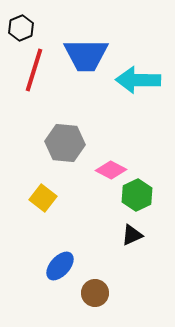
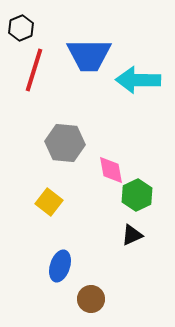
blue trapezoid: moved 3 px right
pink diamond: rotated 52 degrees clockwise
yellow square: moved 6 px right, 4 px down
blue ellipse: rotated 24 degrees counterclockwise
brown circle: moved 4 px left, 6 px down
